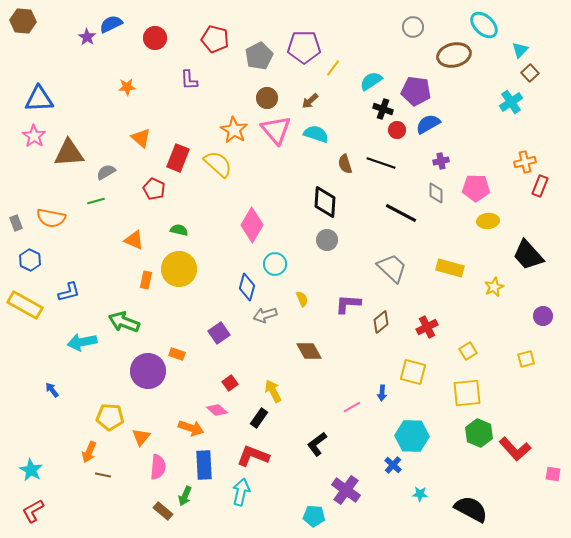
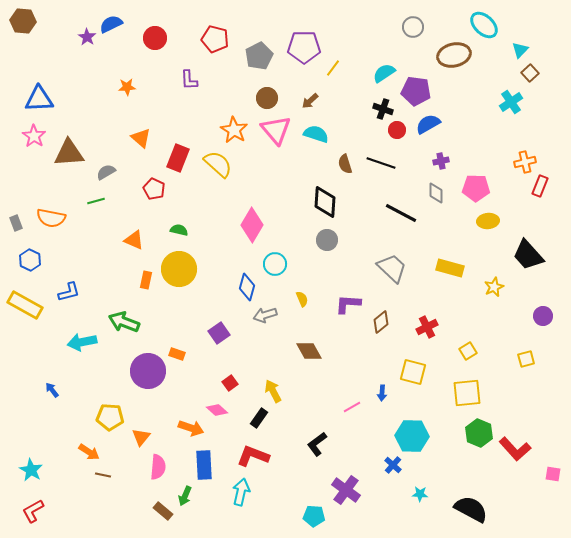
cyan semicircle at (371, 81): moved 13 px right, 8 px up
orange arrow at (89, 452): rotated 80 degrees counterclockwise
